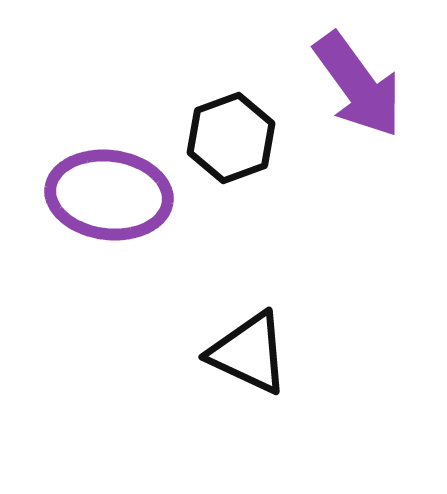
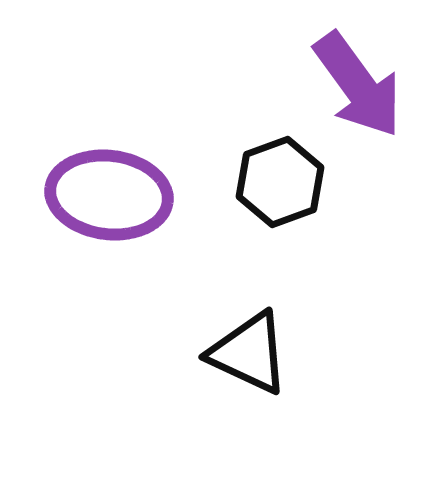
black hexagon: moved 49 px right, 44 px down
